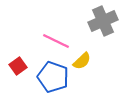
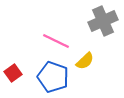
yellow semicircle: moved 3 px right
red square: moved 5 px left, 7 px down
